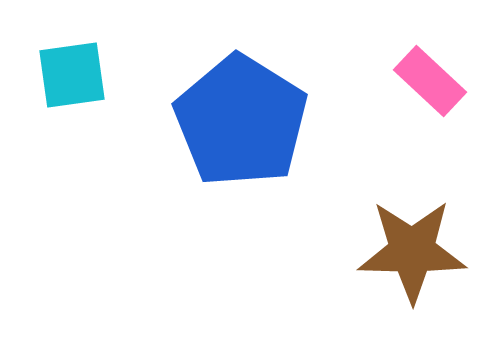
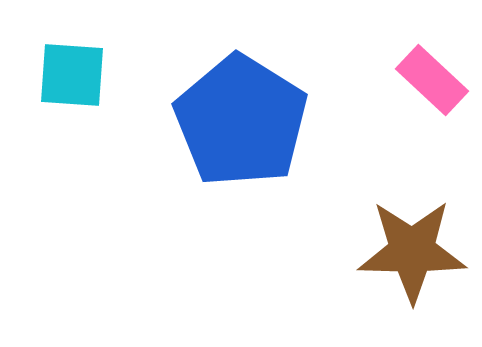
cyan square: rotated 12 degrees clockwise
pink rectangle: moved 2 px right, 1 px up
